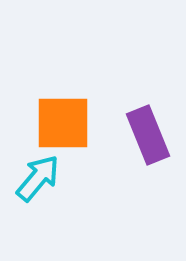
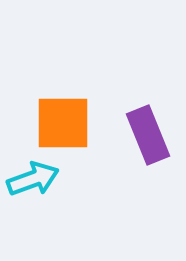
cyan arrow: moved 5 px left, 1 px down; rotated 30 degrees clockwise
